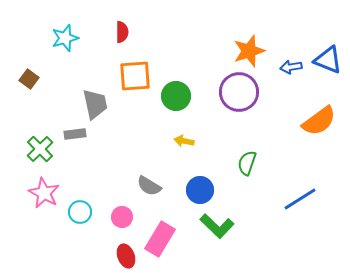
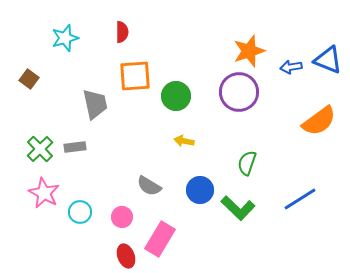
gray rectangle: moved 13 px down
green L-shape: moved 21 px right, 18 px up
